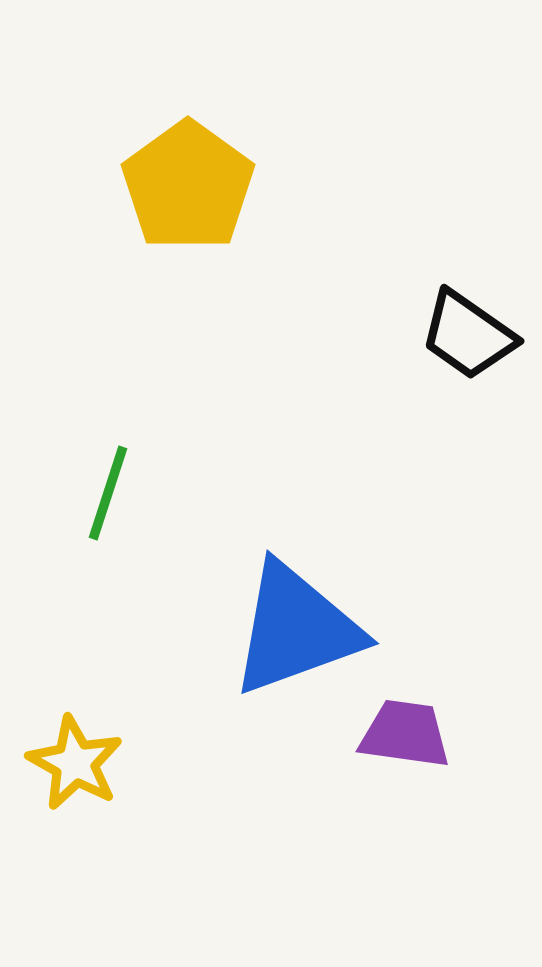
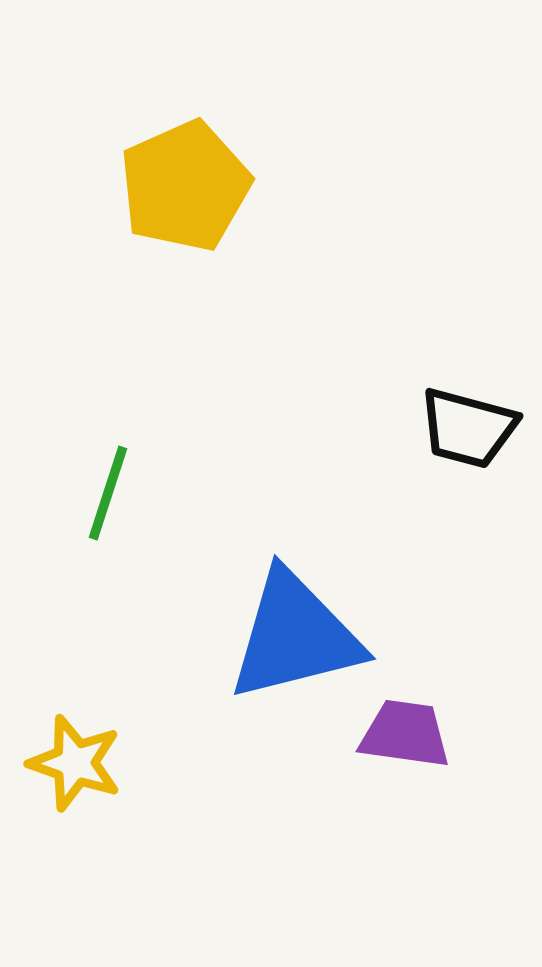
yellow pentagon: moved 3 px left; rotated 12 degrees clockwise
black trapezoid: moved 93 px down; rotated 20 degrees counterclockwise
blue triangle: moved 1 px left, 7 px down; rotated 6 degrees clockwise
yellow star: rotated 10 degrees counterclockwise
